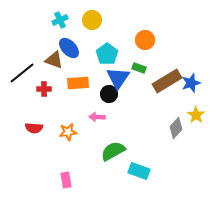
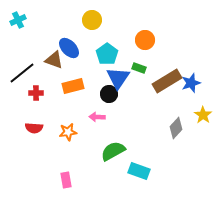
cyan cross: moved 42 px left
orange rectangle: moved 5 px left, 3 px down; rotated 10 degrees counterclockwise
red cross: moved 8 px left, 4 px down
yellow star: moved 7 px right
